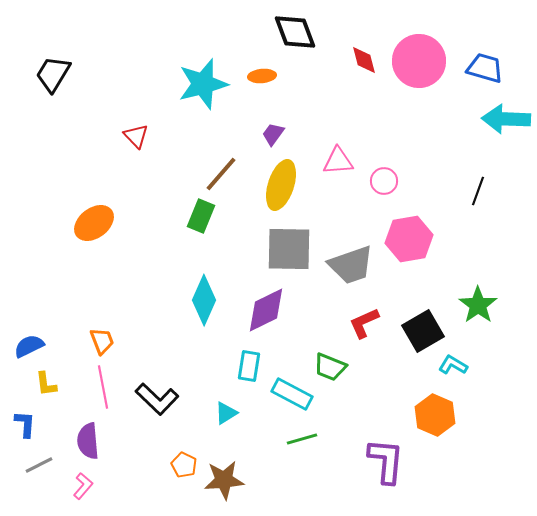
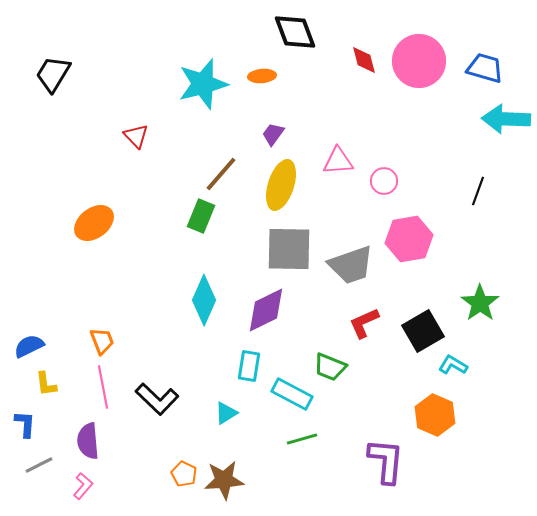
green star at (478, 305): moved 2 px right, 2 px up
orange pentagon at (184, 465): moved 9 px down
